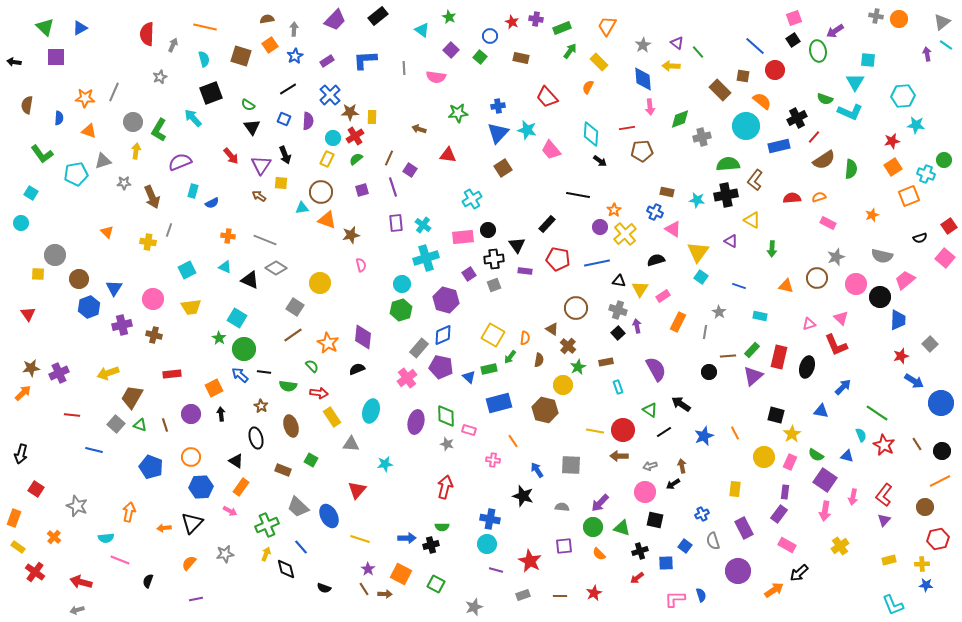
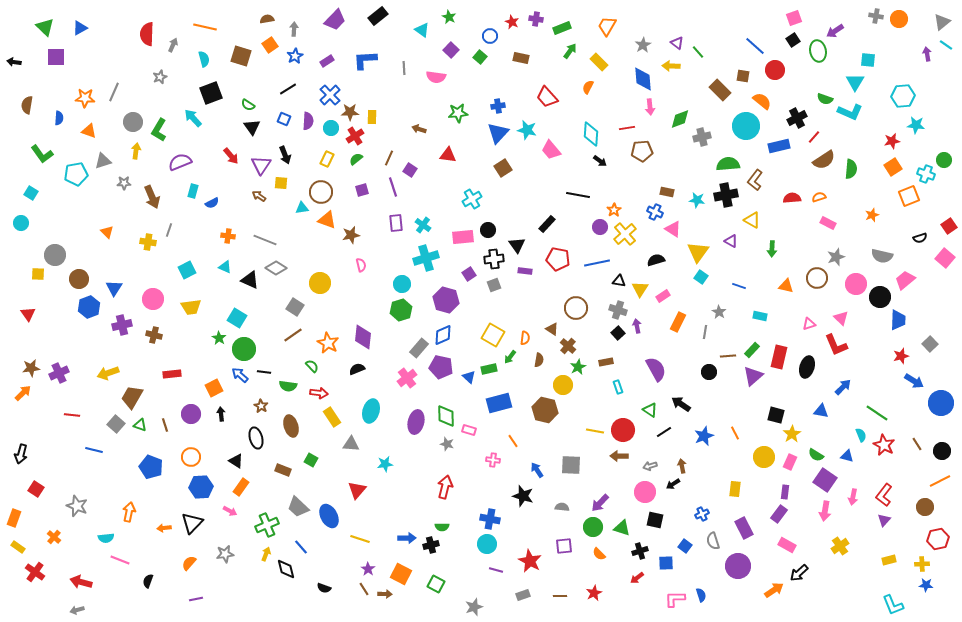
cyan circle at (333, 138): moved 2 px left, 10 px up
purple circle at (738, 571): moved 5 px up
